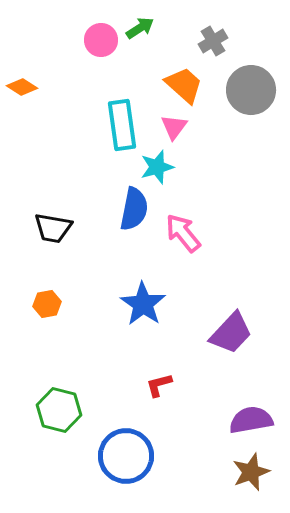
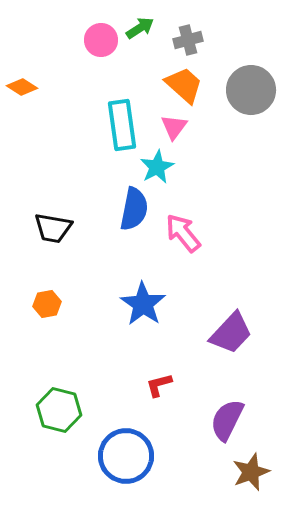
gray cross: moved 25 px left, 1 px up; rotated 16 degrees clockwise
cyan star: rotated 12 degrees counterclockwise
purple semicircle: moved 24 px left; rotated 54 degrees counterclockwise
